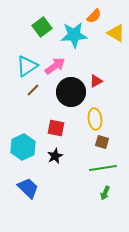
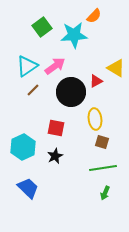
yellow triangle: moved 35 px down
